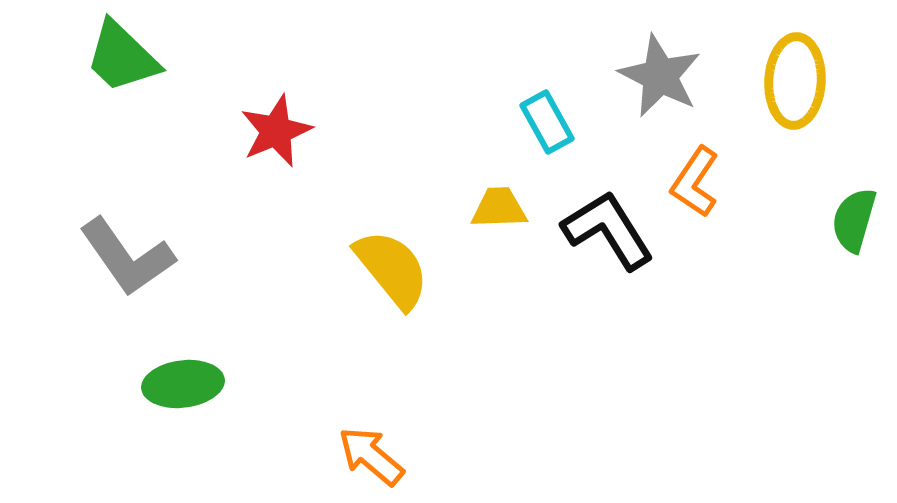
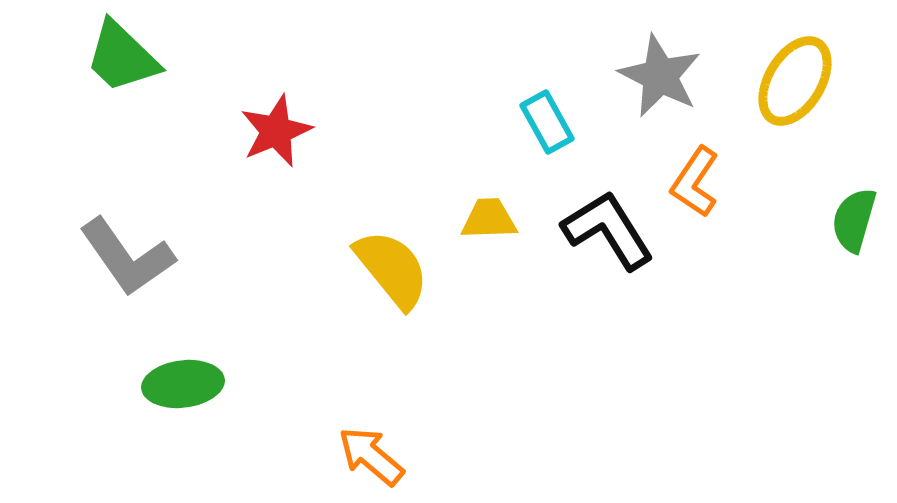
yellow ellipse: rotated 28 degrees clockwise
yellow trapezoid: moved 10 px left, 11 px down
